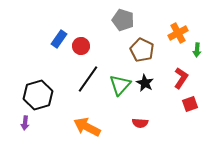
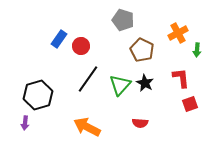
red L-shape: rotated 40 degrees counterclockwise
